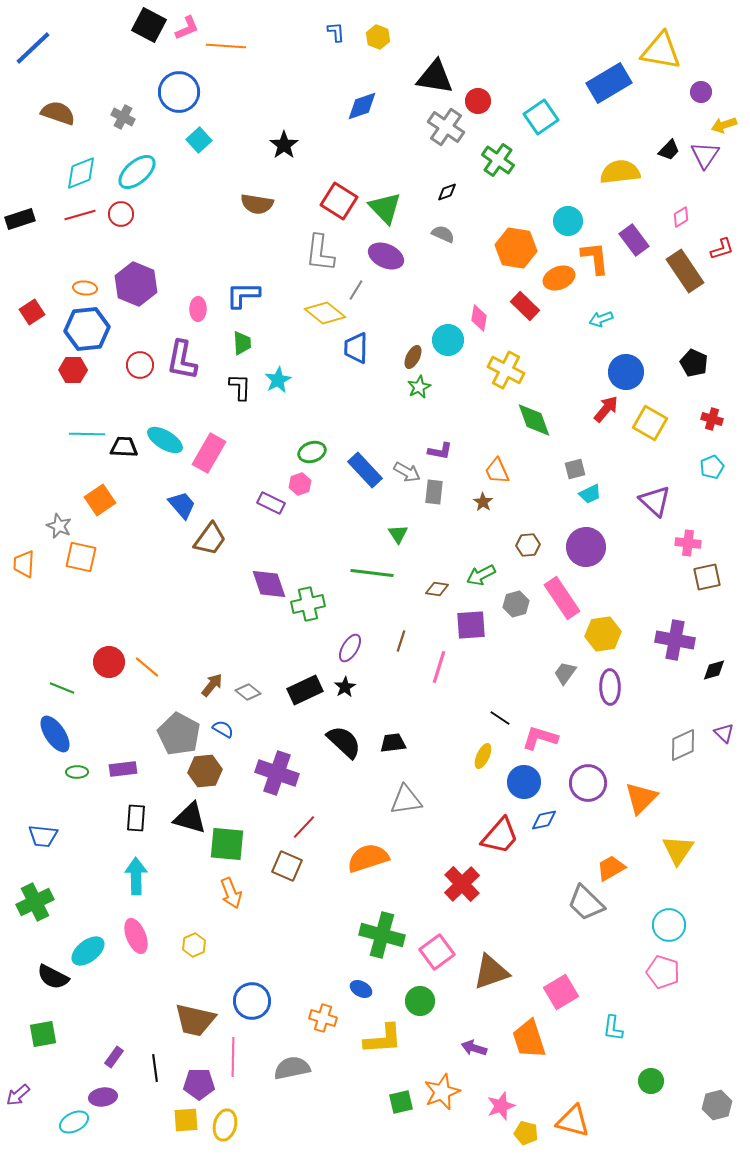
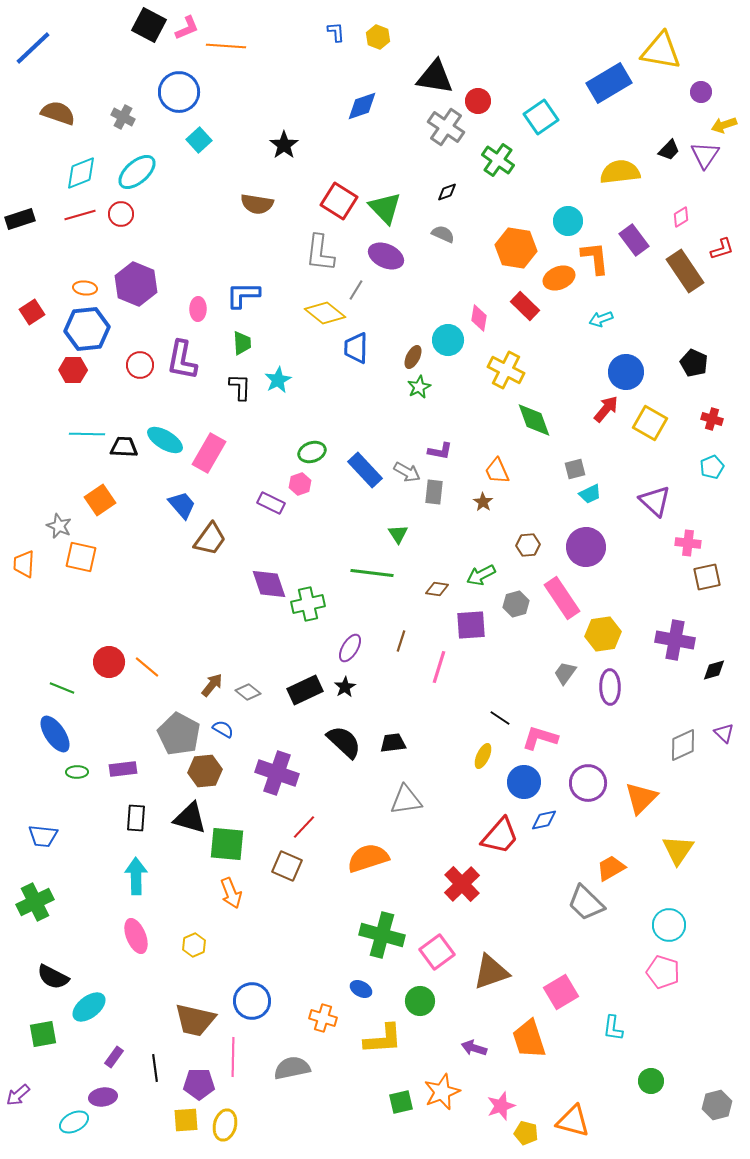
cyan ellipse at (88, 951): moved 1 px right, 56 px down
